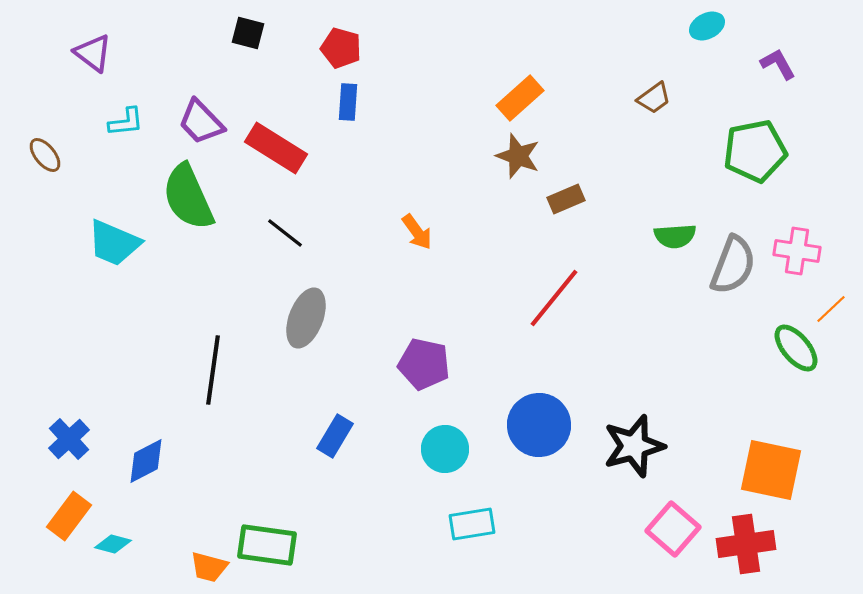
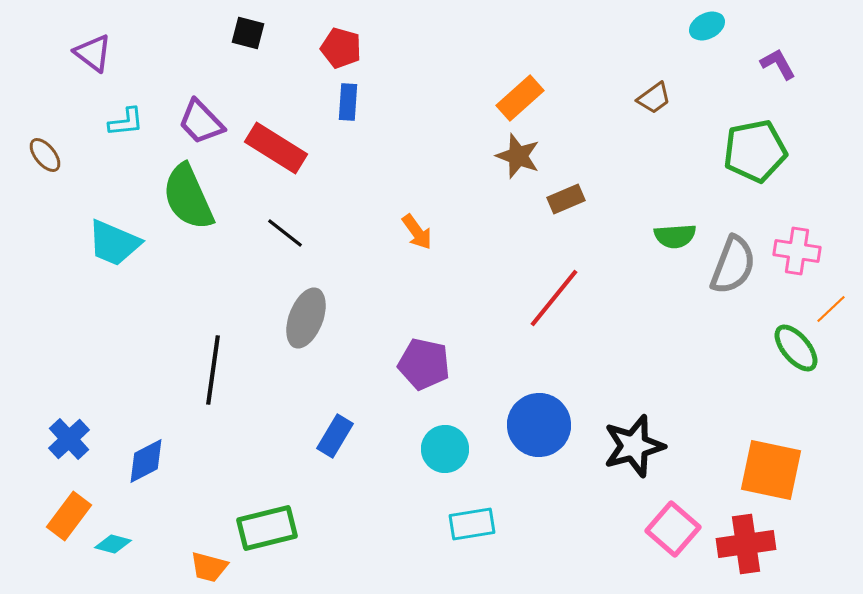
green rectangle at (267, 545): moved 17 px up; rotated 22 degrees counterclockwise
